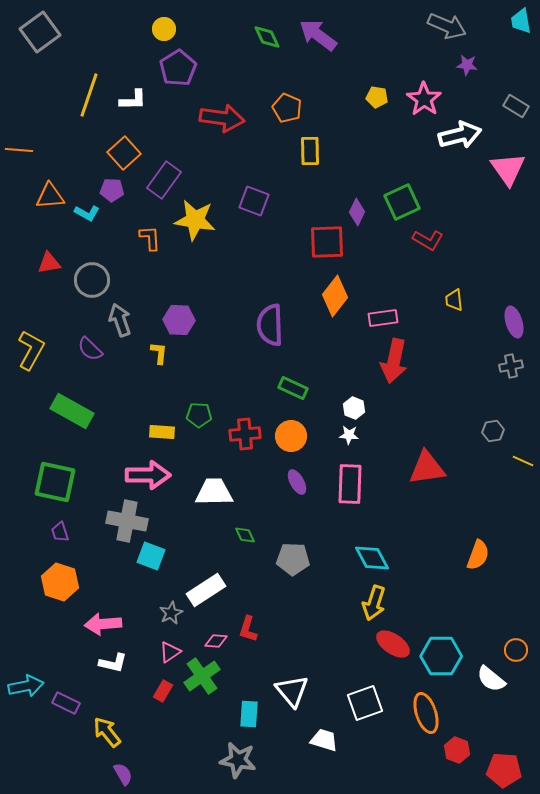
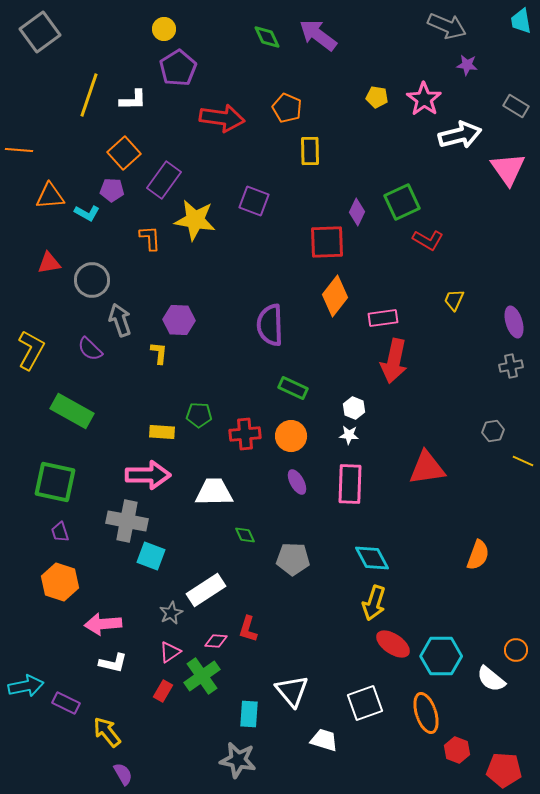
yellow trapezoid at (454, 300): rotated 30 degrees clockwise
